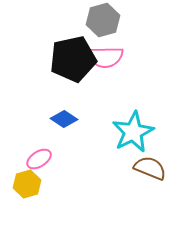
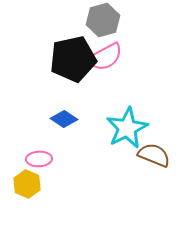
pink semicircle: rotated 27 degrees counterclockwise
cyan star: moved 6 px left, 4 px up
pink ellipse: rotated 30 degrees clockwise
brown semicircle: moved 4 px right, 13 px up
yellow hexagon: rotated 20 degrees counterclockwise
